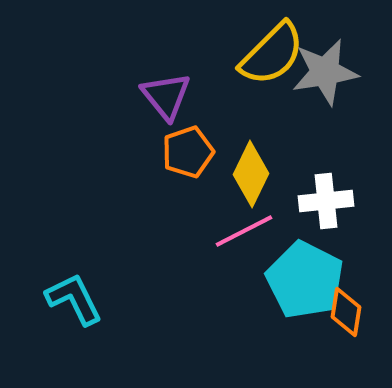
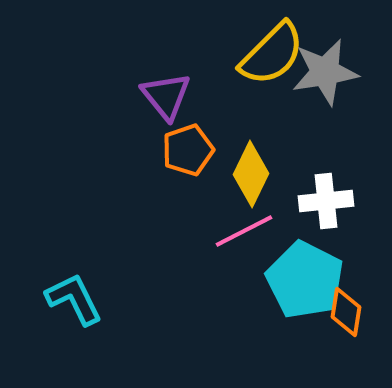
orange pentagon: moved 2 px up
